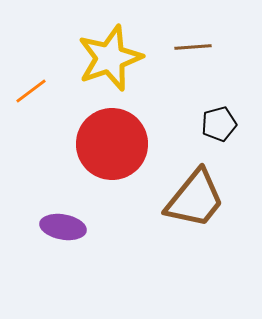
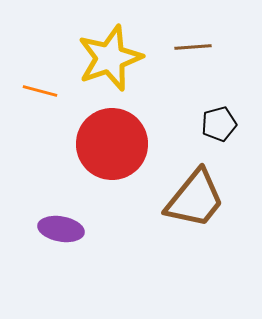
orange line: moved 9 px right; rotated 52 degrees clockwise
purple ellipse: moved 2 px left, 2 px down
